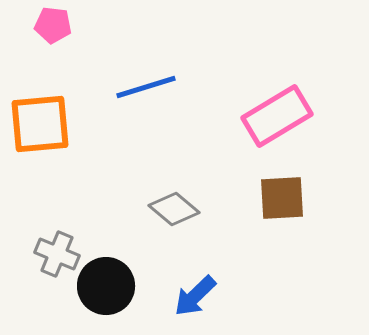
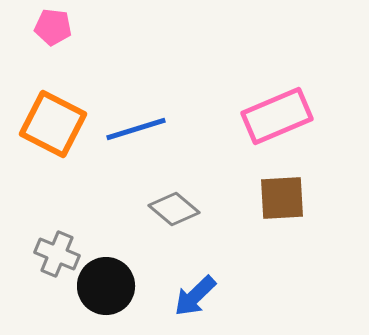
pink pentagon: moved 2 px down
blue line: moved 10 px left, 42 px down
pink rectangle: rotated 8 degrees clockwise
orange square: moved 13 px right; rotated 32 degrees clockwise
